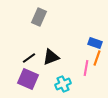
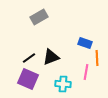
gray rectangle: rotated 36 degrees clockwise
blue rectangle: moved 10 px left
orange line: rotated 21 degrees counterclockwise
pink line: moved 4 px down
cyan cross: rotated 28 degrees clockwise
